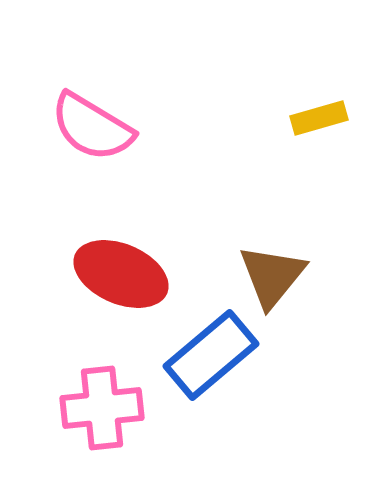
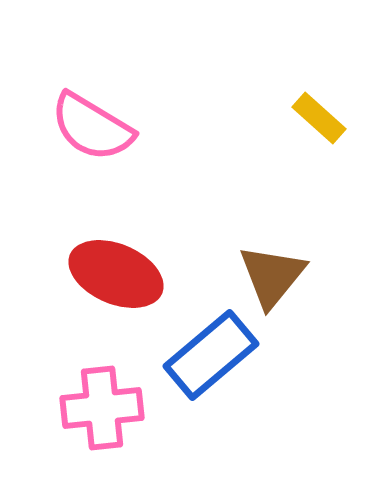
yellow rectangle: rotated 58 degrees clockwise
red ellipse: moved 5 px left
